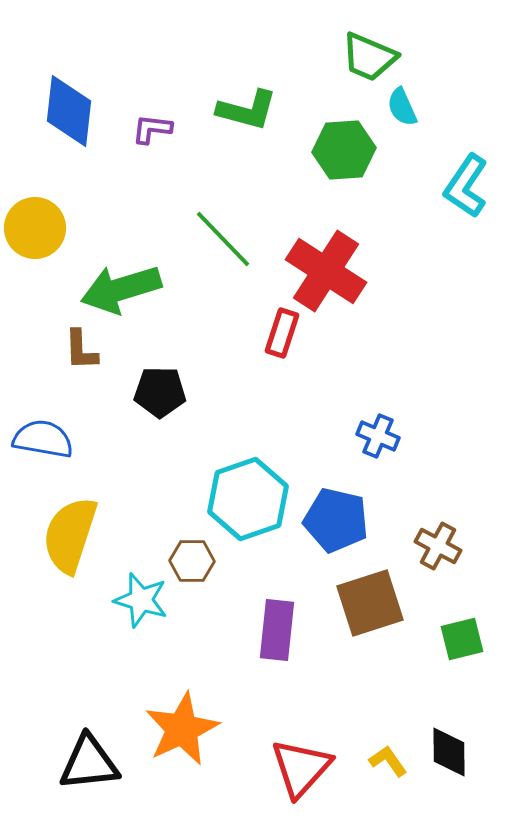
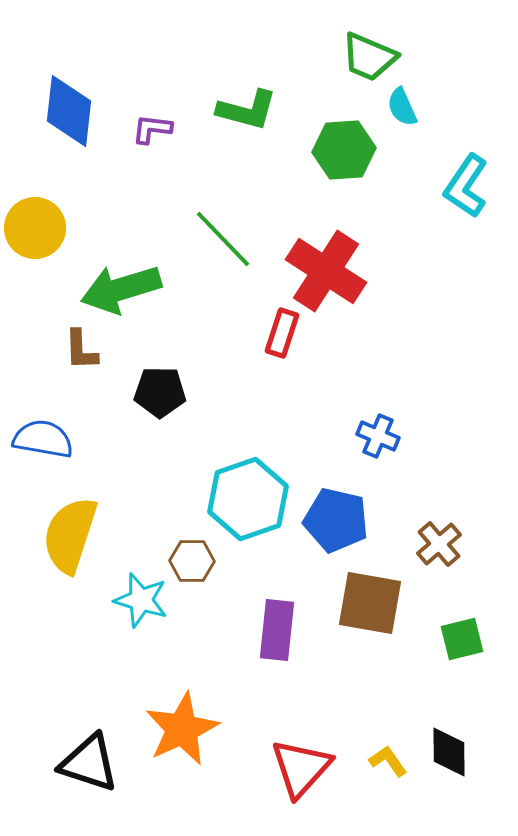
brown cross: moved 1 px right, 2 px up; rotated 21 degrees clockwise
brown square: rotated 28 degrees clockwise
black triangle: rotated 24 degrees clockwise
